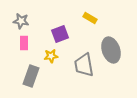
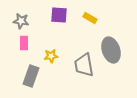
purple square: moved 1 px left, 19 px up; rotated 24 degrees clockwise
